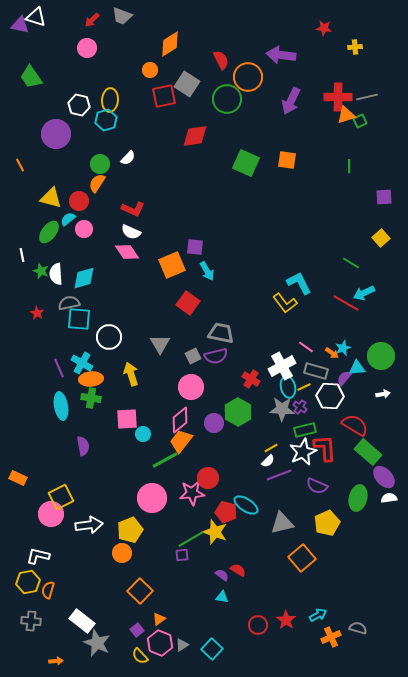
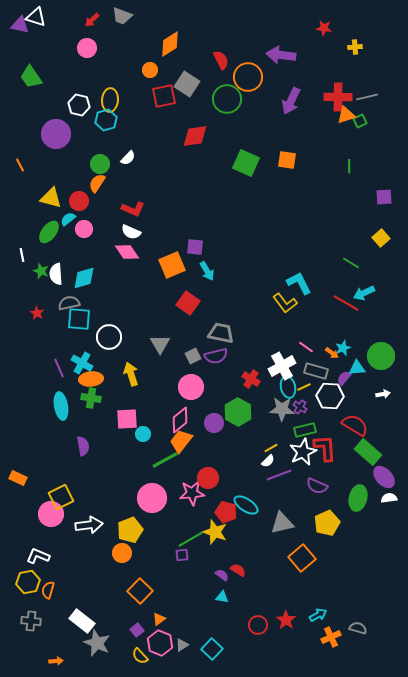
white L-shape at (38, 556): rotated 10 degrees clockwise
